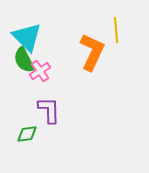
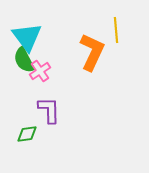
cyan triangle: rotated 8 degrees clockwise
